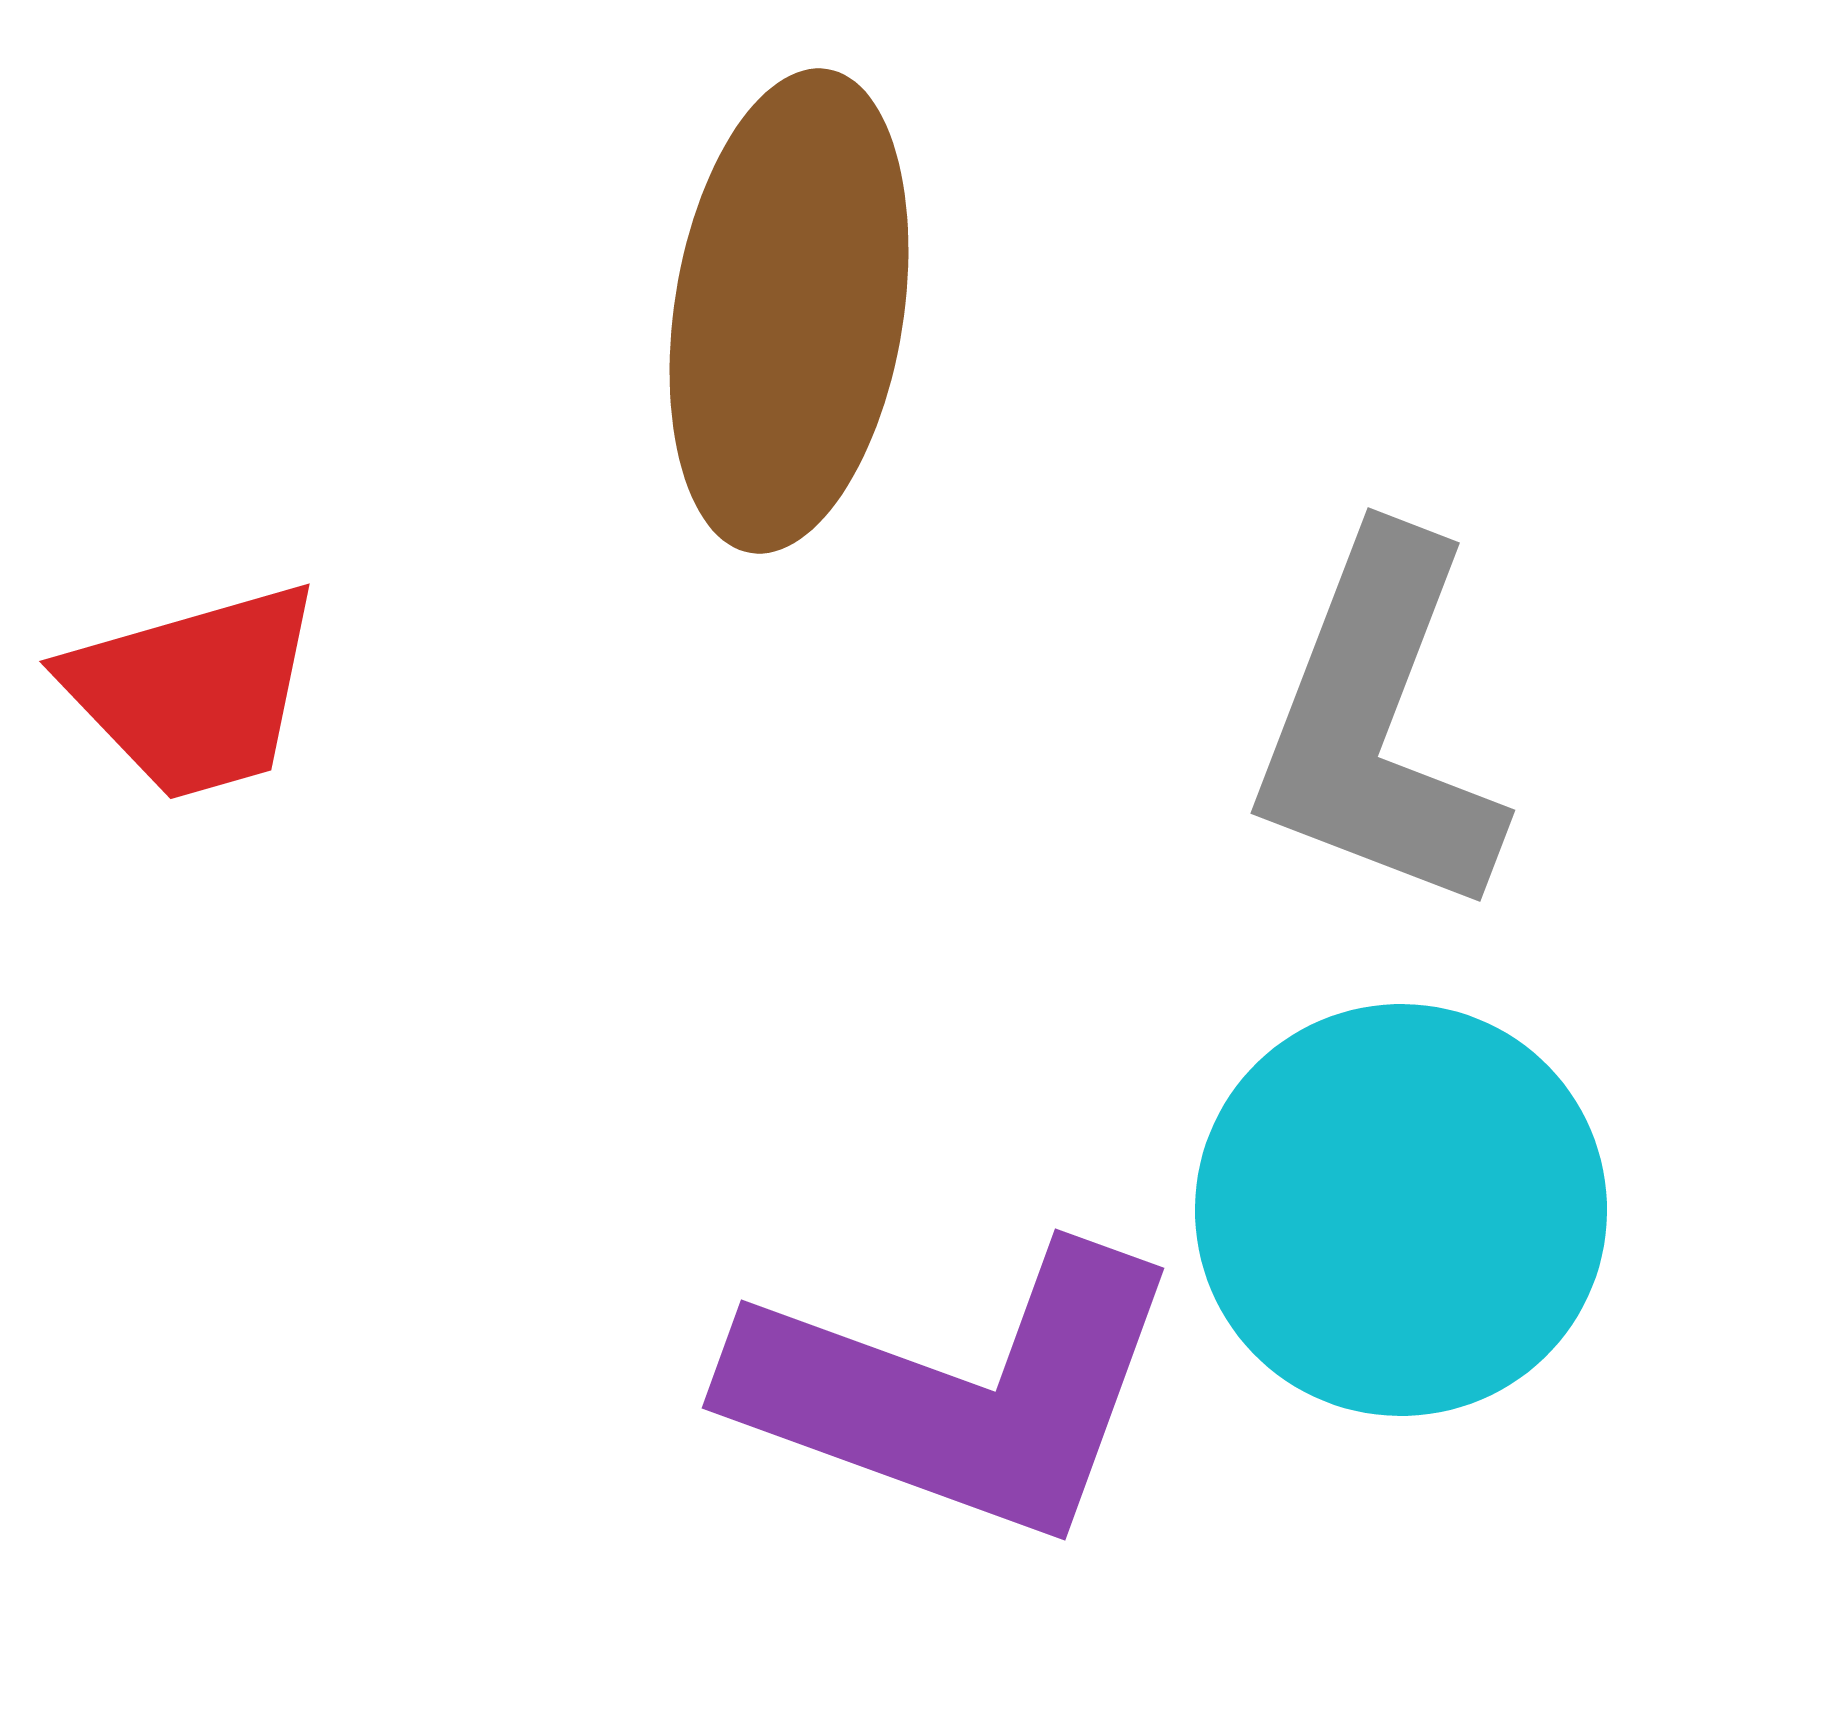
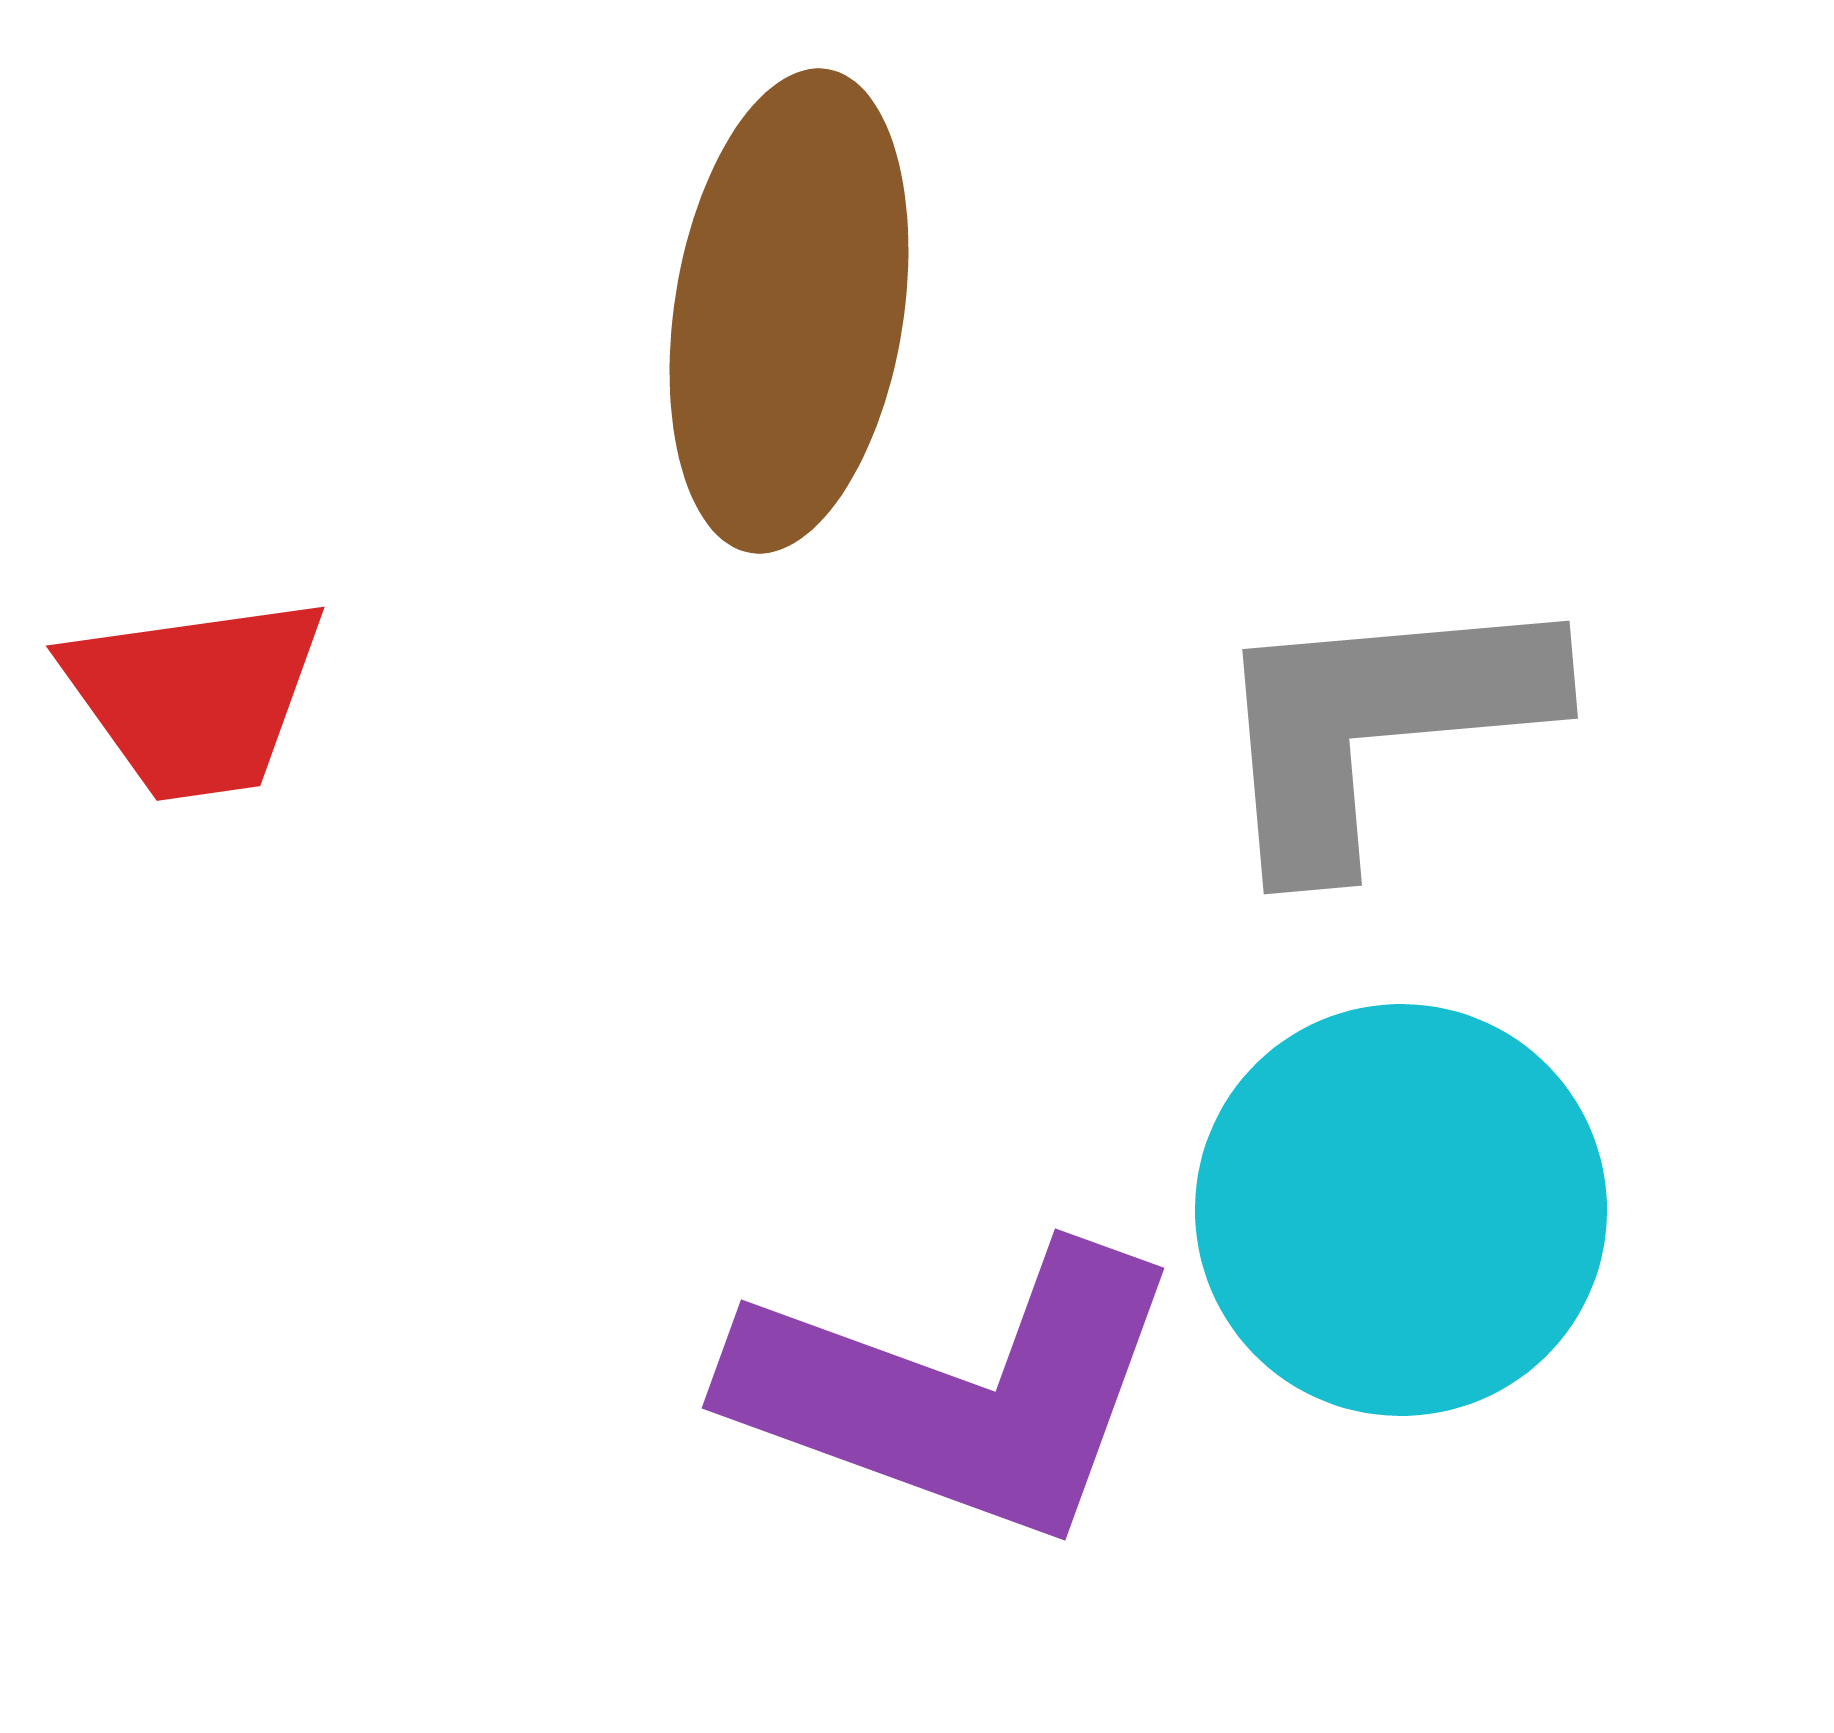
red trapezoid: moved 1 px right, 6 px down; rotated 8 degrees clockwise
gray L-shape: rotated 64 degrees clockwise
